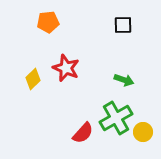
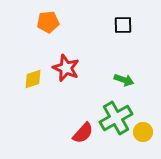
yellow diamond: rotated 25 degrees clockwise
